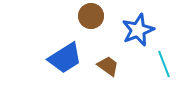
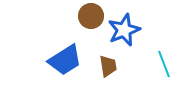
blue star: moved 14 px left
blue trapezoid: moved 2 px down
brown trapezoid: rotated 45 degrees clockwise
